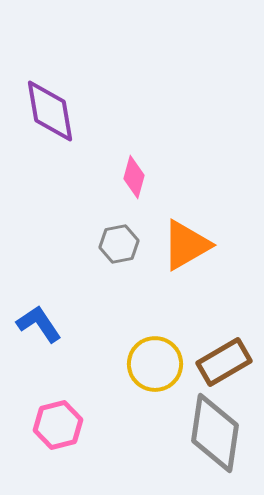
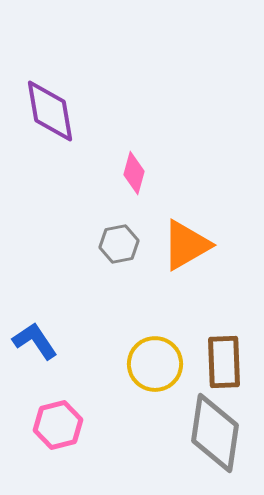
pink diamond: moved 4 px up
blue L-shape: moved 4 px left, 17 px down
brown rectangle: rotated 62 degrees counterclockwise
